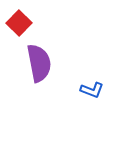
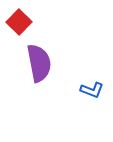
red square: moved 1 px up
